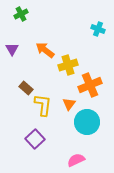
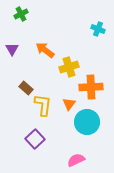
yellow cross: moved 1 px right, 2 px down
orange cross: moved 1 px right, 2 px down; rotated 20 degrees clockwise
